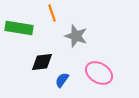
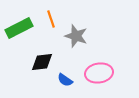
orange line: moved 1 px left, 6 px down
green rectangle: rotated 36 degrees counterclockwise
pink ellipse: rotated 40 degrees counterclockwise
blue semicircle: moved 3 px right; rotated 91 degrees counterclockwise
